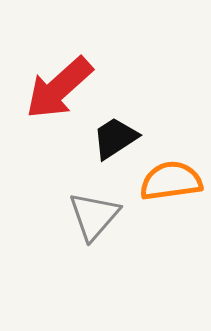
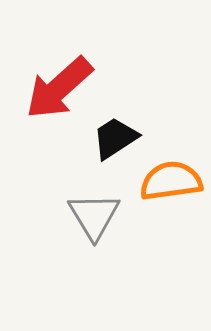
gray triangle: rotated 12 degrees counterclockwise
